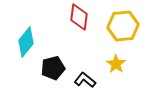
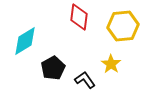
cyan diamond: moved 1 px left, 1 px up; rotated 20 degrees clockwise
yellow star: moved 5 px left
black pentagon: rotated 15 degrees counterclockwise
black L-shape: rotated 15 degrees clockwise
